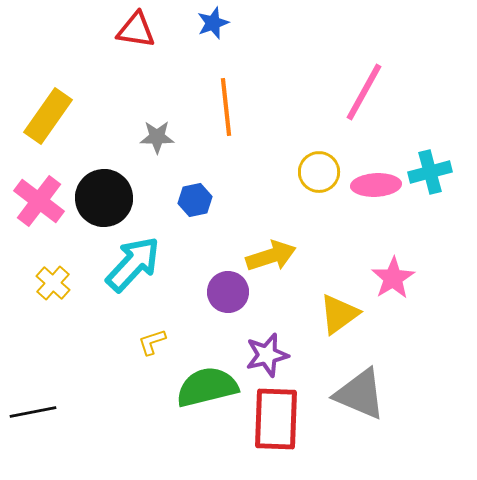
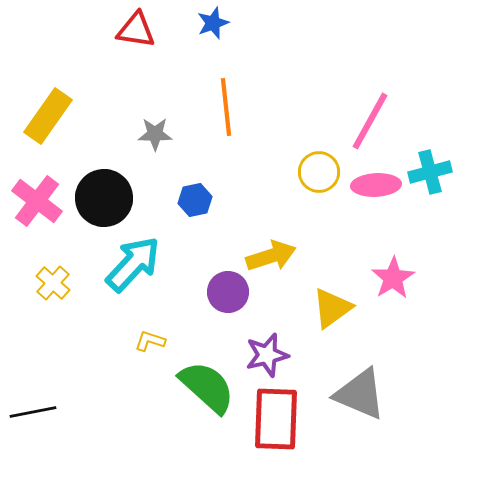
pink line: moved 6 px right, 29 px down
gray star: moved 2 px left, 3 px up
pink cross: moved 2 px left
yellow triangle: moved 7 px left, 6 px up
yellow L-shape: moved 2 px left, 1 px up; rotated 36 degrees clockwise
green semicircle: rotated 56 degrees clockwise
